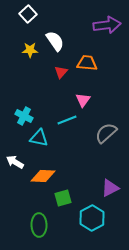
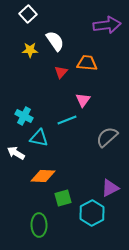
gray semicircle: moved 1 px right, 4 px down
white arrow: moved 1 px right, 9 px up
cyan hexagon: moved 5 px up
